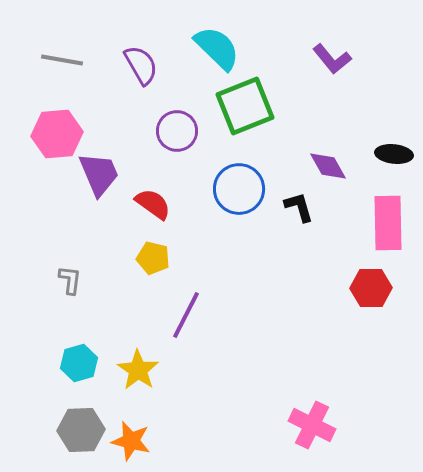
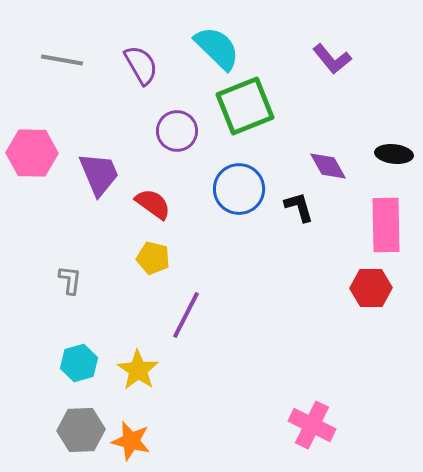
pink hexagon: moved 25 px left, 19 px down; rotated 6 degrees clockwise
pink rectangle: moved 2 px left, 2 px down
